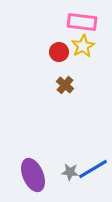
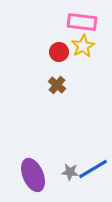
brown cross: moved 8 px left
